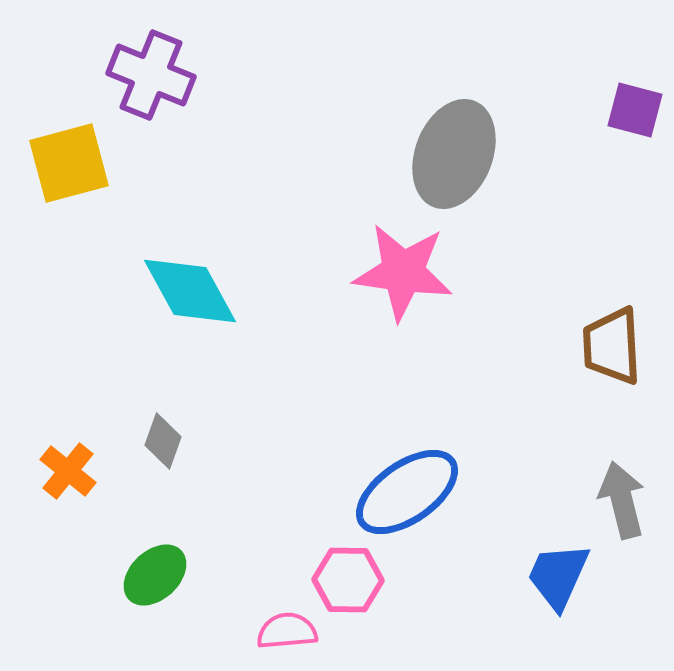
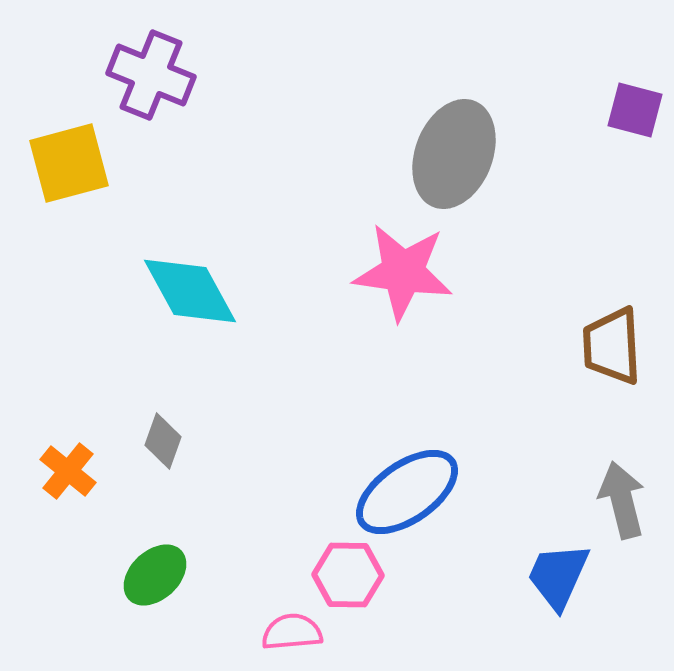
pink hexagon: moved 5 px up
pink semicircle: moved 5 px right, 1 px down
